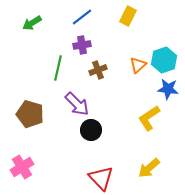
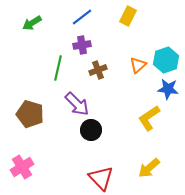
cyan hexagon: moved 2 px right
